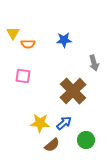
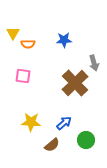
brown cross: moved 2 px right, 8 px up
yellow star: moved 9 px left, 1 px up
